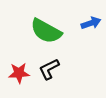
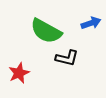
black L-shape: moved 18 px right, 11 px up; rotated 140 degrees counterclockwise
red star: rotated 20 degrees counterclockwise
